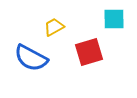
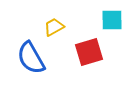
cyan square: moved 2 px left, 1 px down
blue semicircle: rotated 32 degrees clockwise
